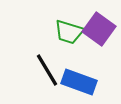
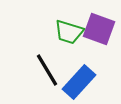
purple square: rotated 16 degrees counterclockwise
blue rectangle: rotated 68 degrees counterclockwise
